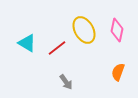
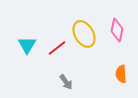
yellow ellipse: moved 4 px down
cyan triangle: moved 2 px down; rotated 30 degrees clockwise
orange semicircle: moved 3 px right, 2 px down; rotated 24 degrees counterclockwise
